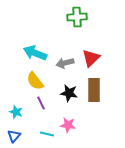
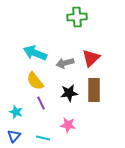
black star: rotated 18 degrees counterclockwise
cyan line: moved 4 px left, 4 px down
